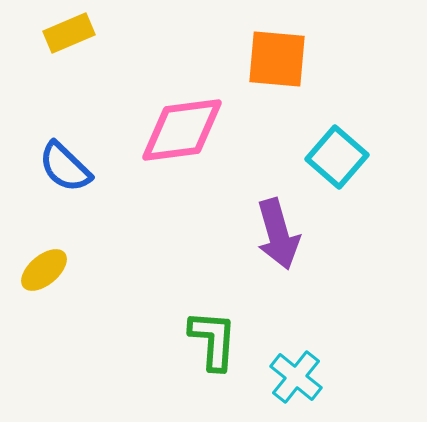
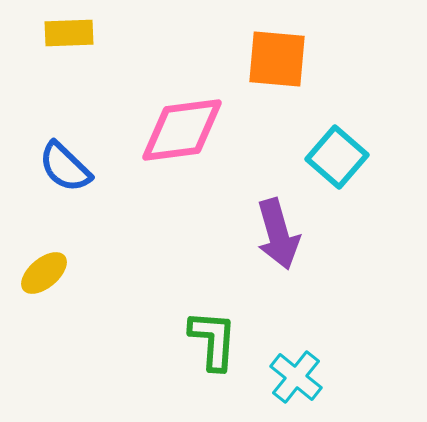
yellow rectangle: rotated 21 degrees clockwise
yellow ellipse: moved 3 px down
